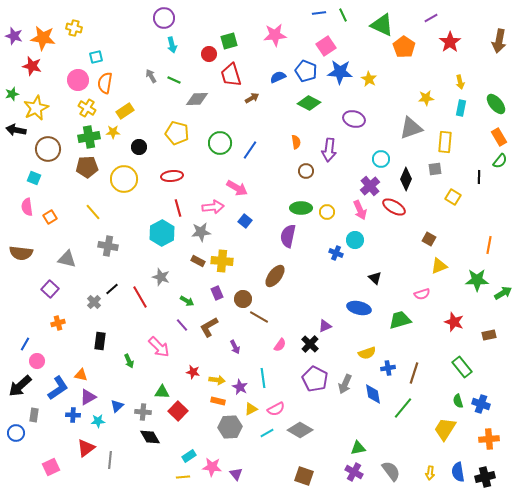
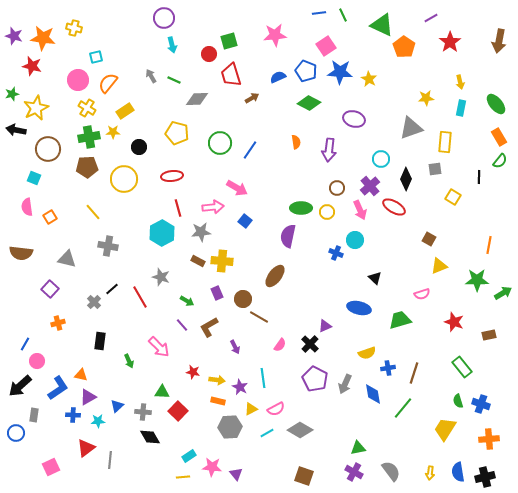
orange semicircle at (105, 83): moved 3 px right; rotated 30 degrees clockwise
brown circle at (306, 171): moved 31 px right, 17 px down
